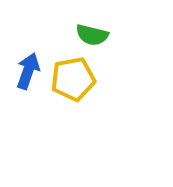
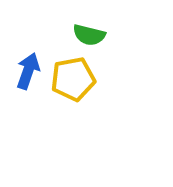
green semicircle: moved 3 px left
